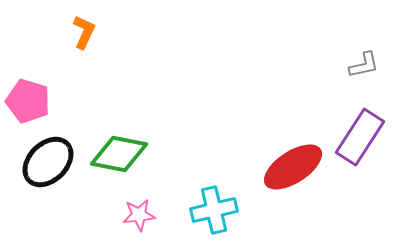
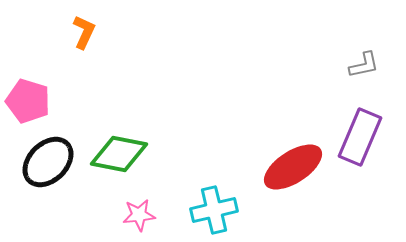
purple rectangle: rotated 10 degrees counterclockwise
